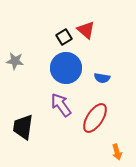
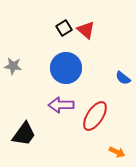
black square: moved 9 px up
gray star: moved 2 px left, 5 px down
blue semicircle: moved 21 px right; rotated 28 degrees clockwise
purple arrow: rotated 55 degrees counterclockwise
red ellipse: moved 2 px up
black trapezoid: moved 1 px right, 7 px down; rotated 152 degrees counterclockwise
orange arrow: rotated 49 degrees counterclockwise
